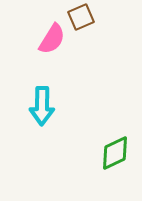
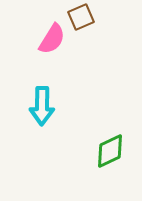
green diamond: moved 5 px left, 2 px up
